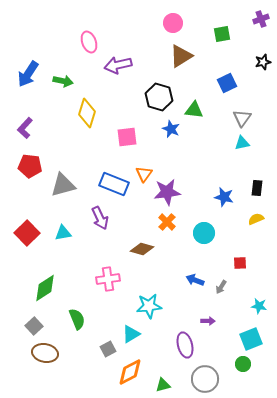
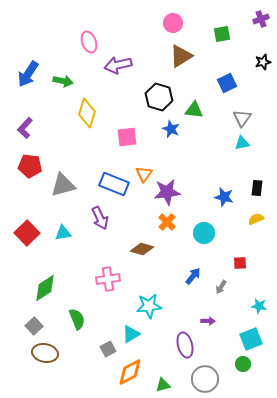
blue arrow at (195, 280): moved 2 px left, 4 px up; rotated 108 degrees clockwise
